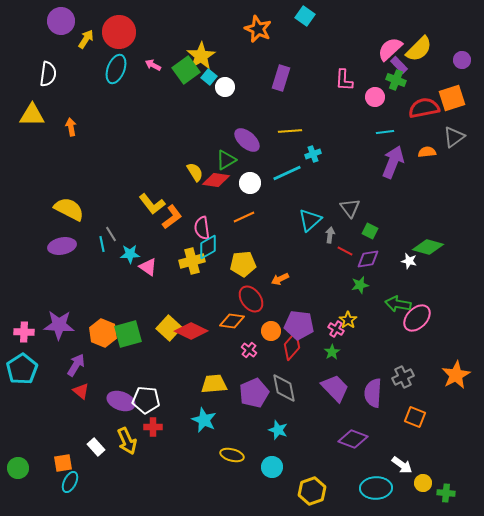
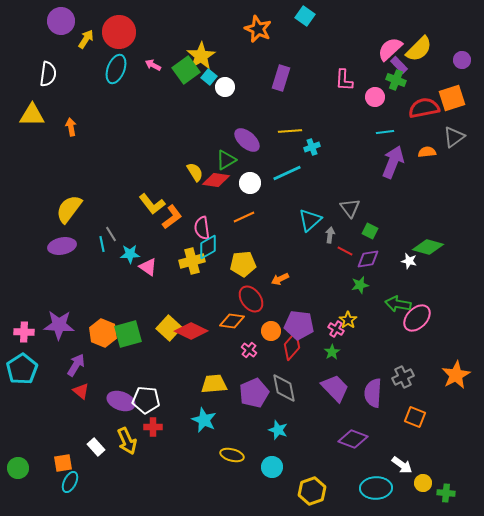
cyan cross at (313, 154): moved 1 px left, 7 px up
yellow semicircle at (69, 209): rotated 80 degrees counterclockwise
